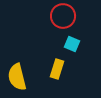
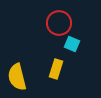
red circle: moved 4 px left, 7 px down
yellow rectangle: moved 1 px left
